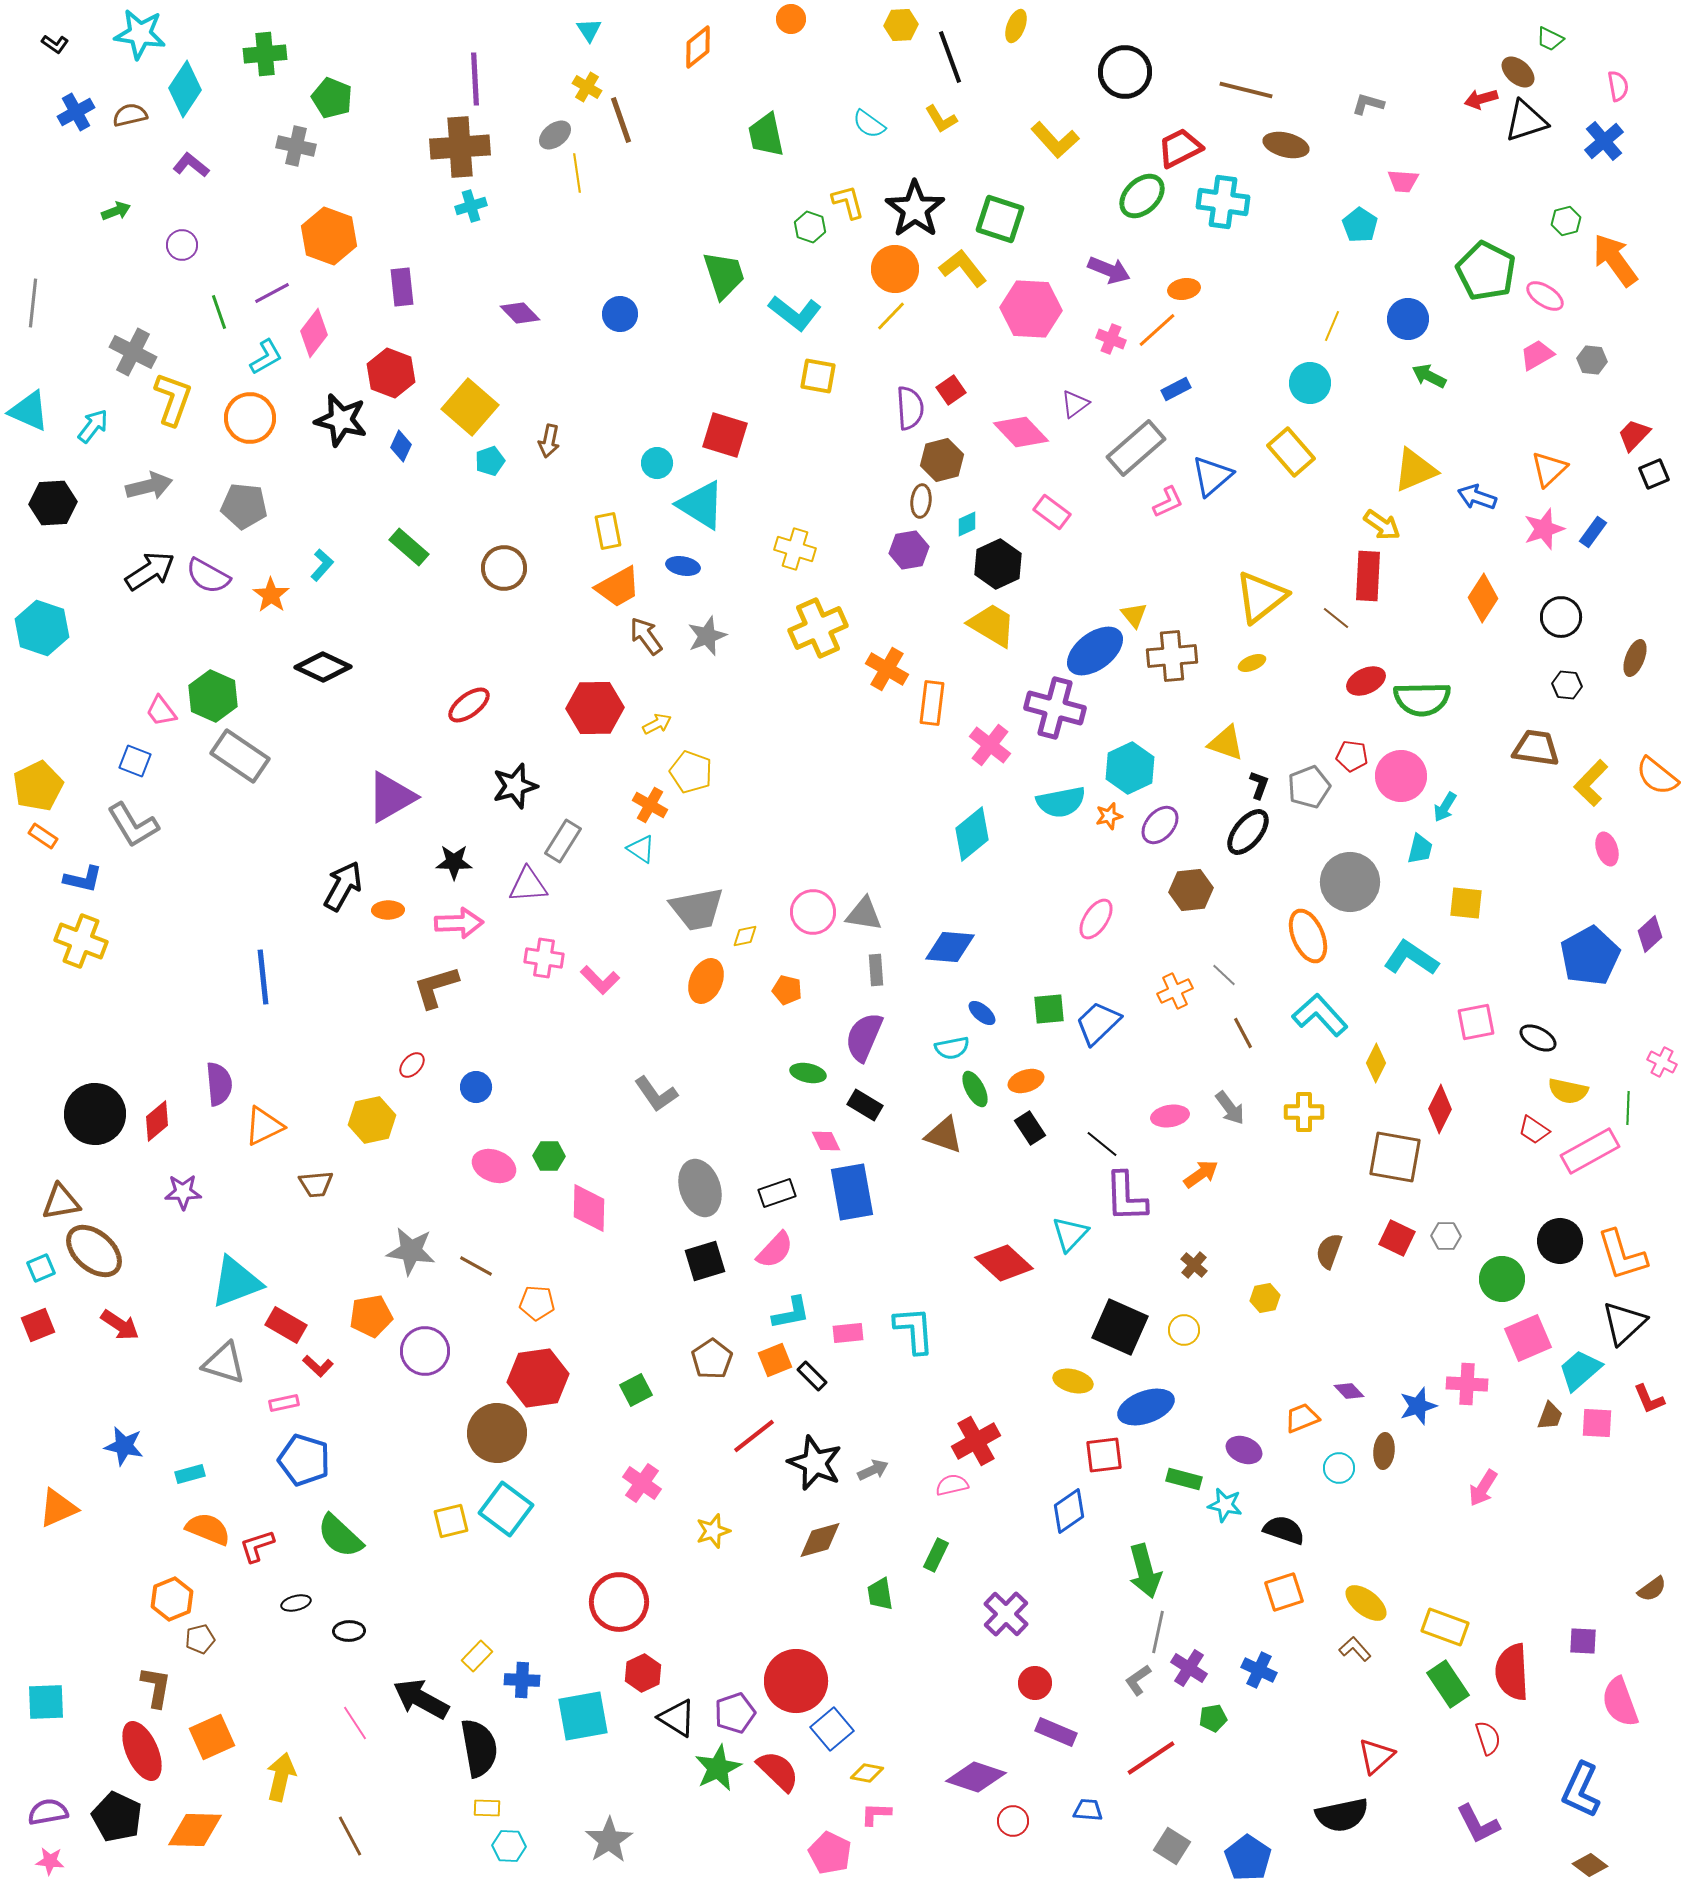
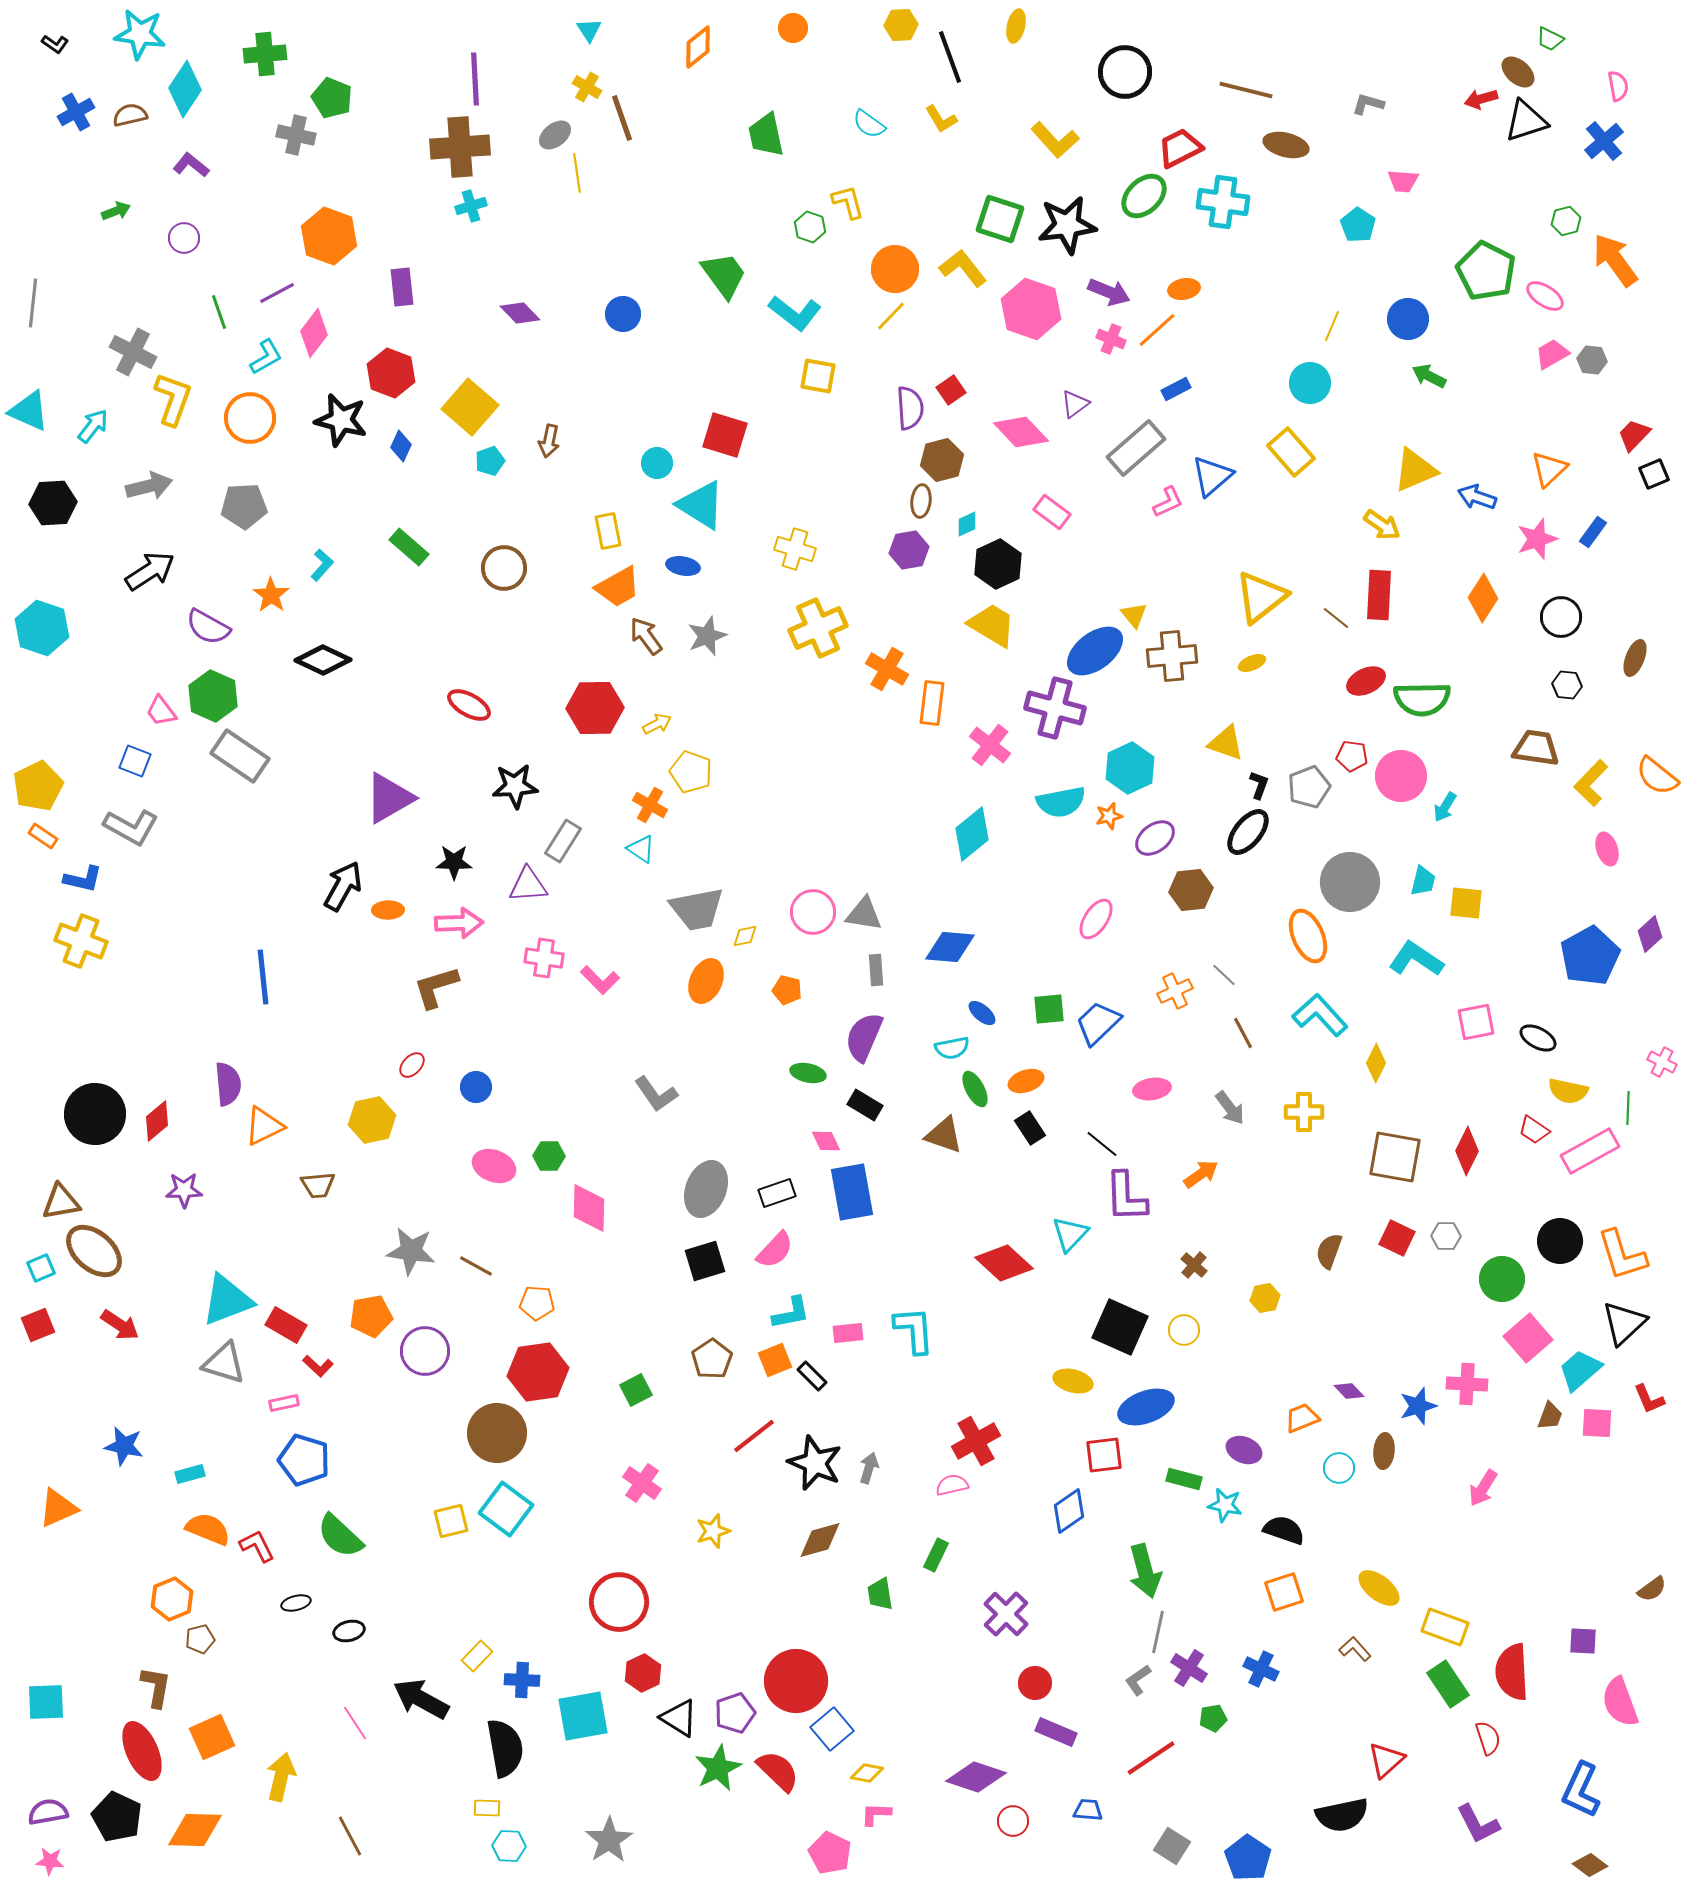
orange circle at (791, 19): moved 2 px right, 9 px down
yellow ellipse at (1016, 26): rotated 8 degrees counterclockwise
brown line at (621, 120): moved 1 px right, 2 px up
gray cross at (296, 146): moved 11 px up
green ellipse at (1142, 196): moved 2 px right
black star at (915, 209): moved 152 px right, 16 px down; rotated 28 degrees clockwise
cyan pentagon at (1360, 225): moved 2 px left
purple circle at (182, 245): moved 2 px right, 7 px up
purple arrow at (1109, 270): moved 22 px down
green trapezoid at (724, 275): rotated 18 degrees counterclockwise
purple line at (272, 293): moved 5 px right
pink hexagon at (1031, 309): rotated 16 degrees clockwise
blue circle at (620, 314): moved 3 px right
pink trapezoid at (1537, 355): moved 15 px right, 1 px up
gray pentagon at (244, 506): rotated 9 degrees counterclockwise
pink star at (1544, 529): moved 7 px left, 10 px down
purple semicircle at (208, 576): moved 51 px down
red rectangle at (1368, 576): moved 11 px right, 19 px down
black diamond at (323, 667): moved 7 px up
red ellipse at (469, 705): rotated 66 degrees clockwise
black star at (515, 786): rotated 12 degrees clockwise
purple triangle at (391, 797): moved 2 px left, 1 px down
gray L-shape at (133, 825): moved 2 px left, 2 px down; rotated 30 degrees counterclockwise
purple ellipse at (1160, 825): moved 5 px left, 13 px down; rotated 12 degrees clockwise
cyan trapezoid at (1420, 849): moved 3 px right, 32 px down
cyan L-shape at (1411, 958): moved 5 px right, 1 px down
purple semicircle at (219, 1084): moved 9 px right
red diamond at (1440, 1109): moved 27 px right, 42 px down
pink ellipse at (1170, 1116): moved 18 px left, 27 px up
brown trapezoid at (316, 1184): moved 2 px right, 1 px down
gray ellipse at (700, 1188): moved 6 px right, 1 px down; rotated 40 degrees clockwise
purple star at (183, 1192): moved 1 px right, 2 px up
cyan triangle at (236, 1282): moved 9 px left, 18 px down
pink square at (1528, 1338): rotated 18 degrees counterclockwise
red hexagon at (538, 1378): moved 6 px up
gray arrow at (873, 1470): moved 4 px left, 2 px up; rotated 48 degrees counterclockwise
red L-shape at (257, 1546): rotated 81 degrees clockwise
yellow ellipse at (1366, 1603): moved 13 px right, 15 px up
black ellipse at (349, 1631): rotated 12 degrees counterclockwise
blue cross at (1259, 1670): moved 2 px right, 1 px up
black triangle at (677, 1718): moved 2 px right
black semicircle at (479, 1748): moved 26 px right
red triangle at (1376, 1756): moved 10 px right, 4 px down
